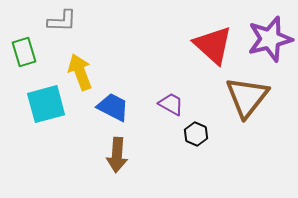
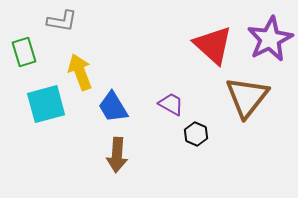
gray L-shape: rotated 8 degrees clockwise
purple star: rotated 12 degrees counterclockwise
blue trapezoid: rotated 148 degrees counterclockwise
